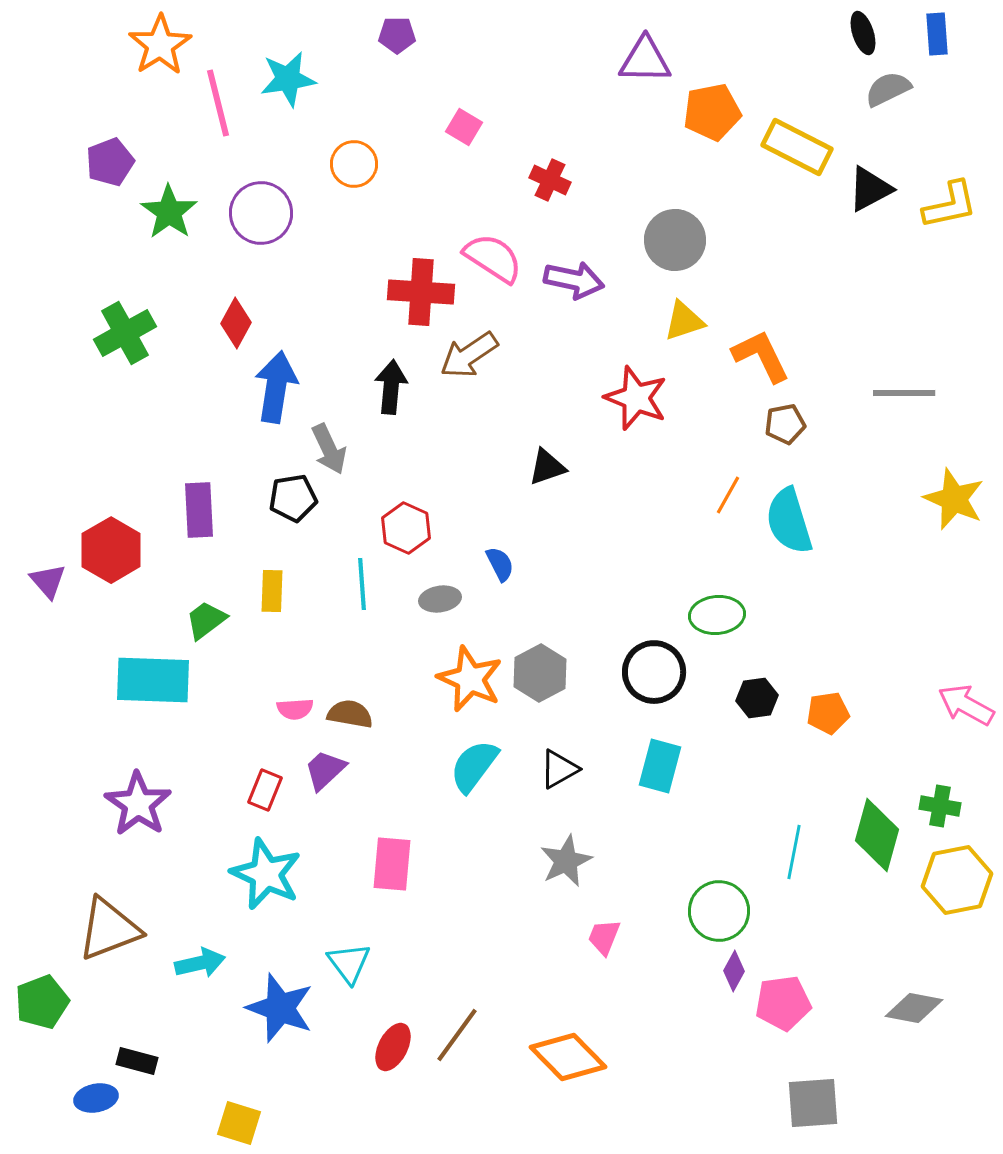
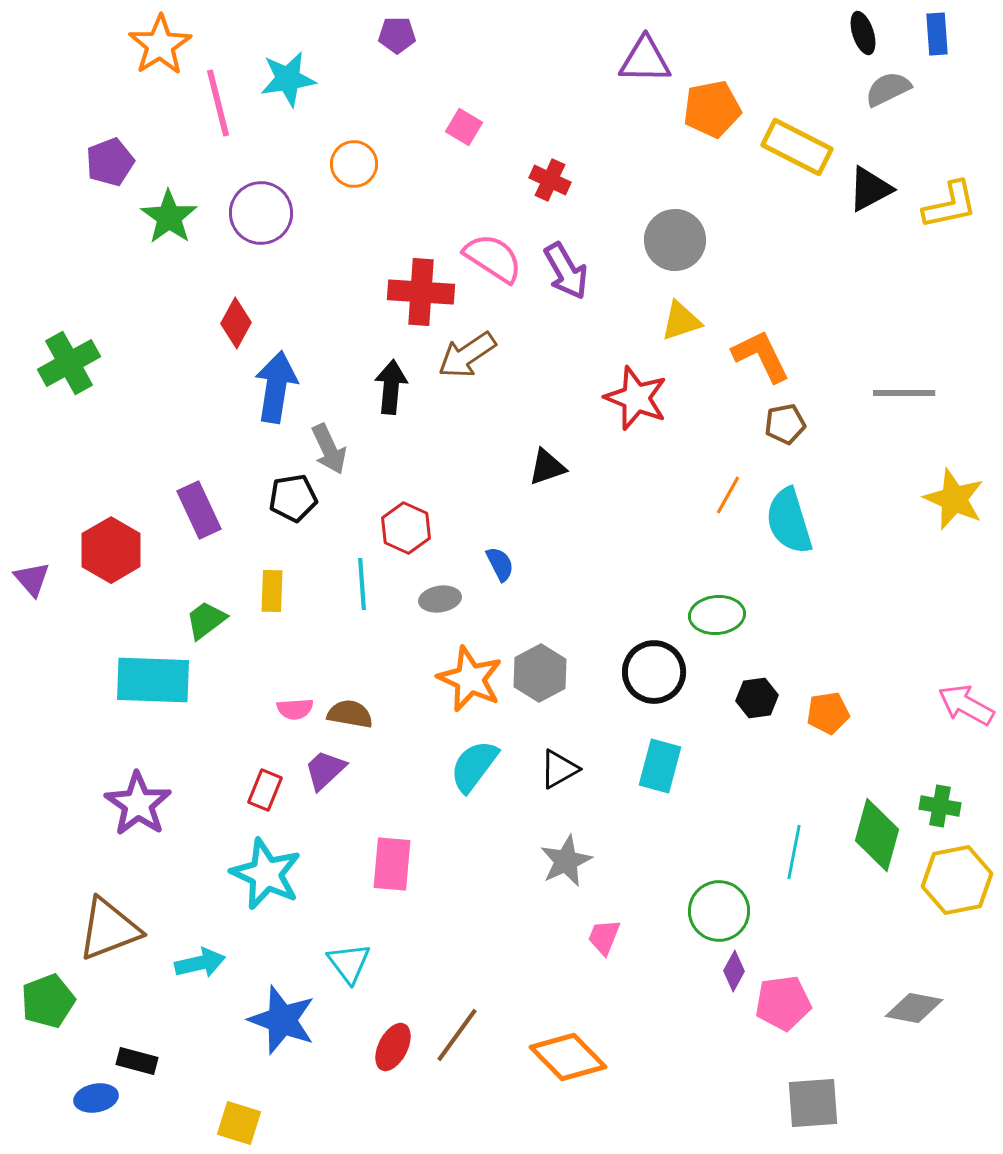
orange pentagon at (712, 112): moved 3 px up
green star at (169, 212): moved 5 px down
purple arrow at (574, 280): moved 8 px left, 9 px up; rotated 48 degrees clockwise
yellow triangle at (684, 321): moved 3 px left
green cross at (125, 333): moved 56 px left, 30 px down
brown arrow at (469, 355): moved 2 px left
purple rectangle at (199, 510): rotated 22 degrees counterclockwise
purple triangle at (48, 581): moved 16 px left, 2 px up
green pentagon at (42, 1002): moved 6 px right, 1 px up
blue star at (280, 1008): moved 2 px right, 12 px down
